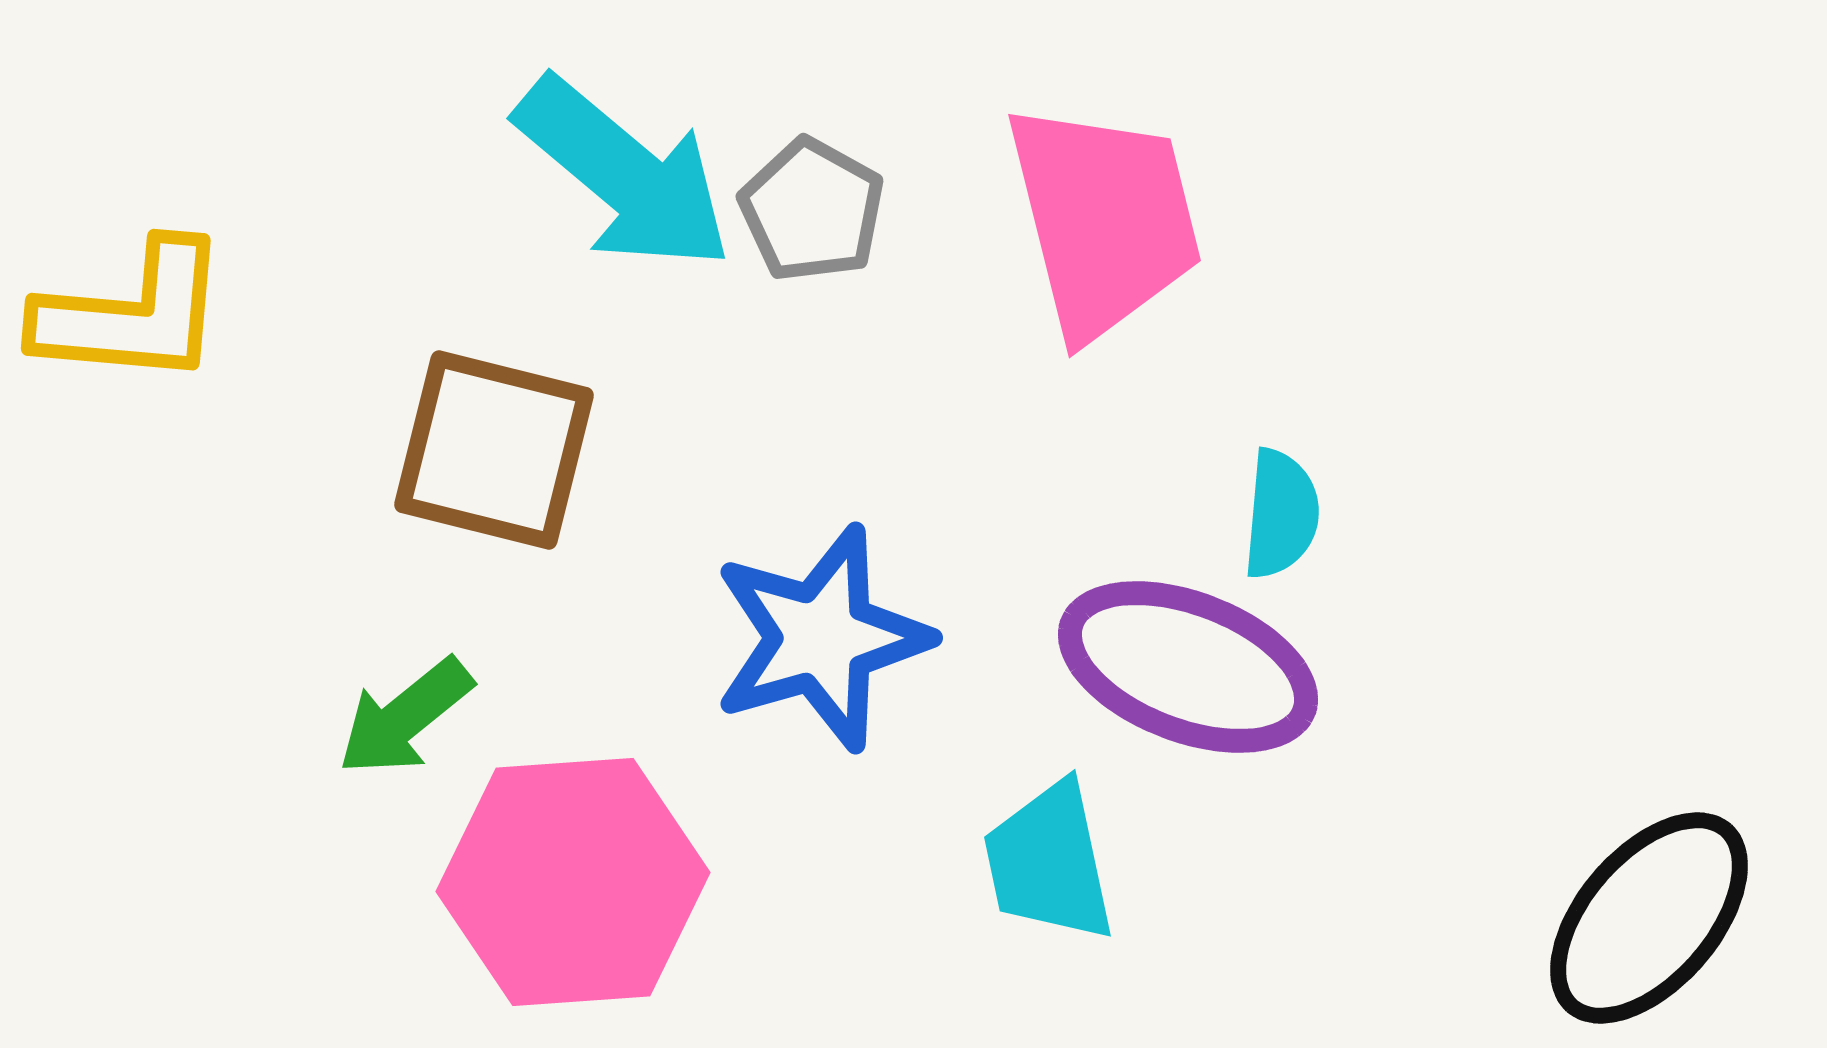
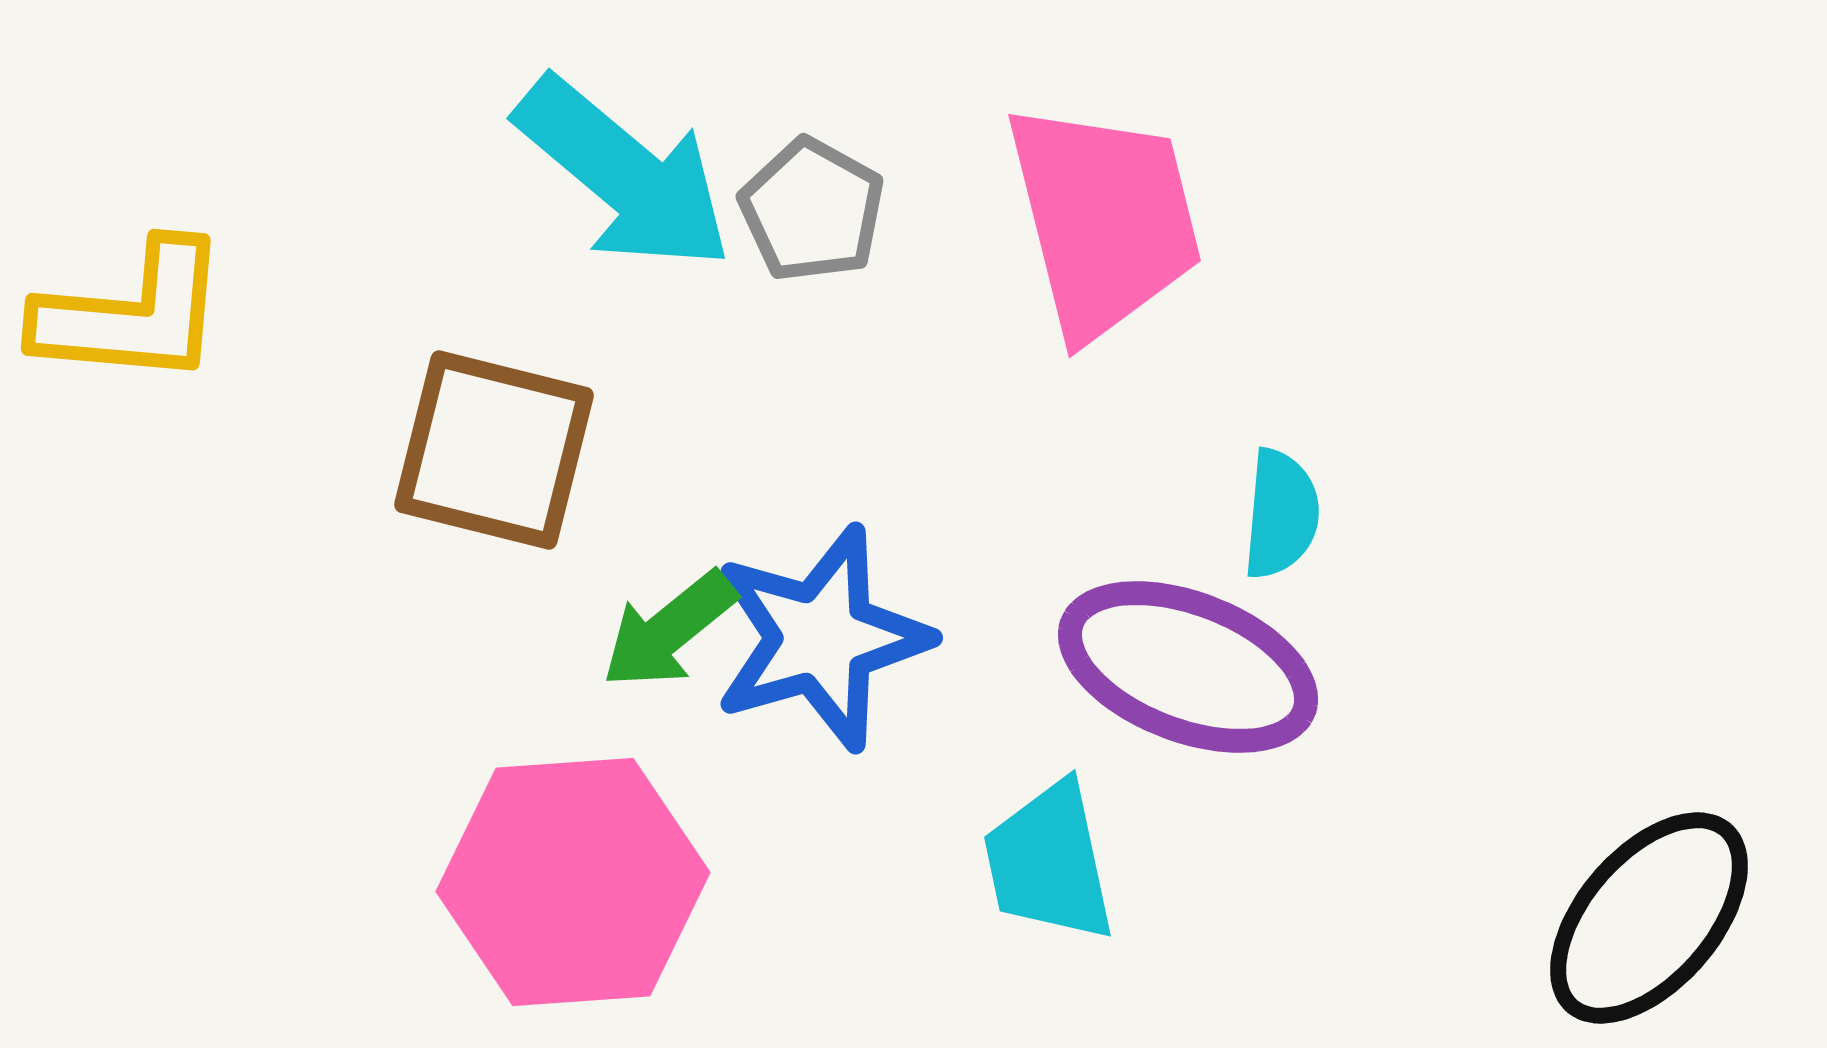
green arrow: moved 264 px right, 87 px up
